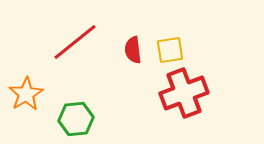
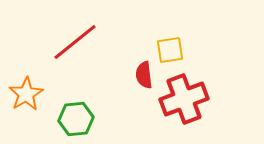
red semicircle: moved 11 px right, 25 px down
red cross: moved 6 px down
